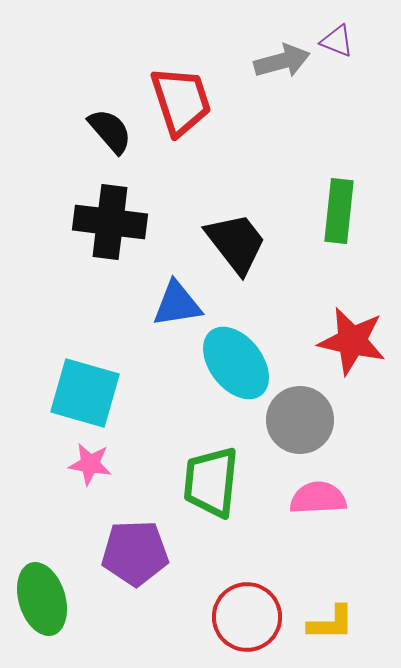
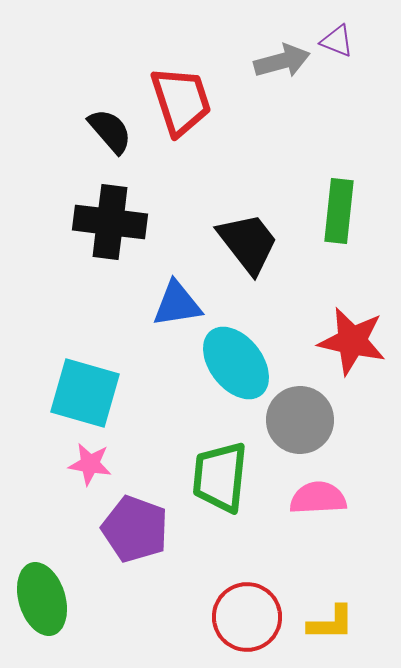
black trapezoid: moved 12 px right
green trapezoid: moved 9 px right, 5 px up
purple pentagon: moved 24 px up; rotated 22 degrees clockwise
